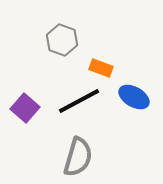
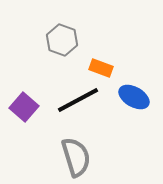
black line: moved 1 px left, 1 px up
purple square: moved 1 px left, 1 px up
gray semicircle: moved 2 px left; rotated 33 degrees counterclockwise
